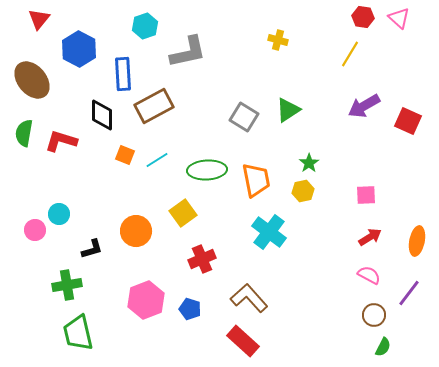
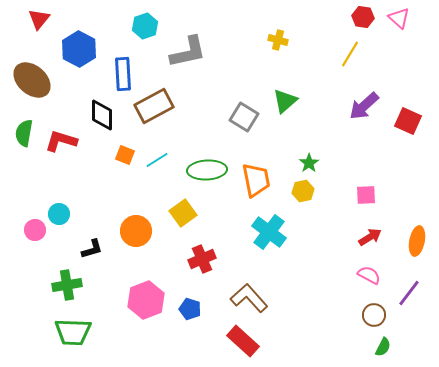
brown ellipse at (32, 80): rotated 9 degrees counterclockwise
purple arrow at (364, 106): rotated 12 degrees counterclockwise
green triangle at (288, 110): moved 3 px left, 9 px up; rotated 8 degrees counterclockwise
green trapezoid at (78, 333): moved 5 px left, 1 px up; rotated 75 degrees counterclockwise
